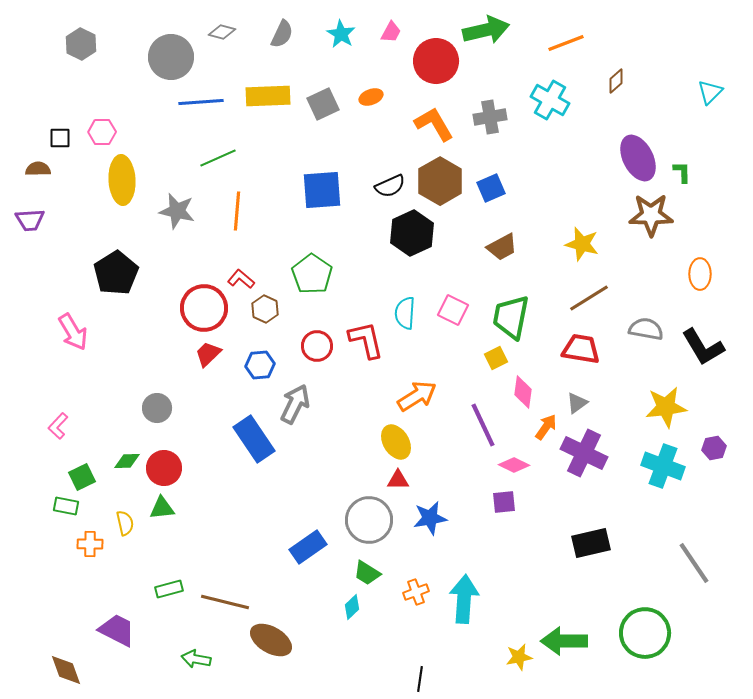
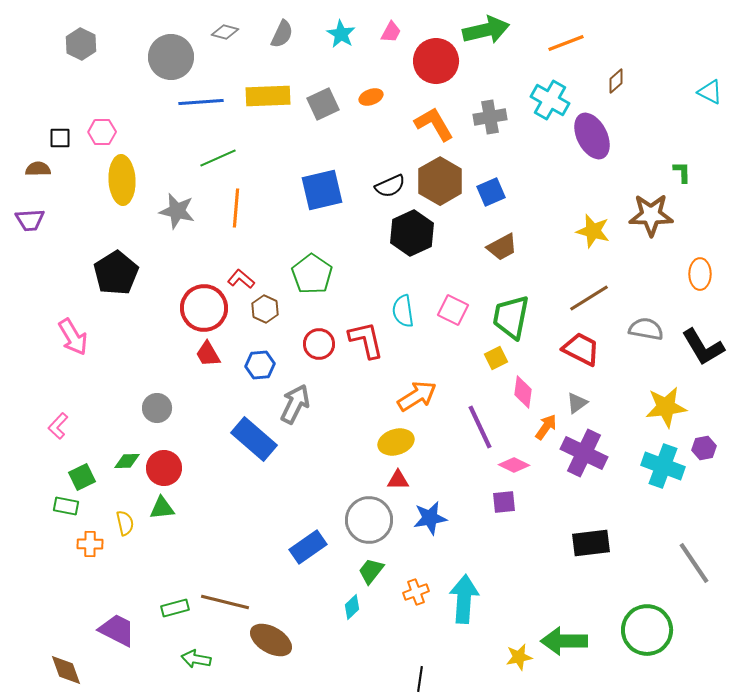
gray diamond at (222, 32): moved 3 px right
cyan triangle at (710, 92): rotated 48 degrees counterclockwise
purple ellipse at (638, 158): moved 46 px left, 22 px up
blue square at (491, 188): moved 4 px down
blue square at (322, 190): rotated 9 degrees counterclockwise
orange line at (237, 211): moved 1 px left, 3 px up
yellow star at (582, 244): moved 11 px right, 13 px up
cyan semicircle at (405, 313): moved 2 px left, 2 px up; rotated 12 degrees counterclockwise
pink arrow at (73, 332): moved 5 px down
red circle at (317, 346): moved 2 px right, 2 px up
red trapezoid at (581, 349): rotated 18 degrees clockwise
red trapezoid at (208, 354): rotated 76 degrees counterclockwise
purple line at (483, 425): moved 3 px left, 2 px down
blue rectangle at (254, 439): rotated 15 degrees counterclockwise
yellow ellipse at (396, 442): rotated 76 degrees counterclockwise
purple hexagon at (714, 448): moved 10 px left
black rectangle at (591, 543): rotated 6 degrees clockwise
green trapezoid at (367, 573): moved 4 px right, 2 px up; rotated 96 degrees clockwise
green rectangle at (169, 589): moved 6 px right, 19 px down
green circle at (645, 633): moved 2 px right, 3 px up
